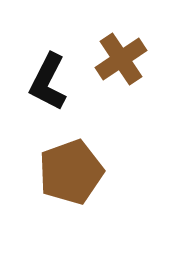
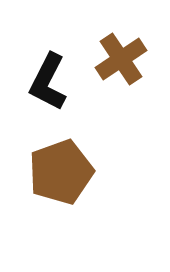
brown pentagon: moved 10 px left
